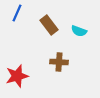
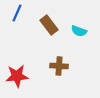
brown cross: moved 4 px down
red star: rotated 10 degrees clockwise
